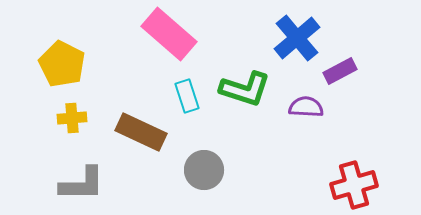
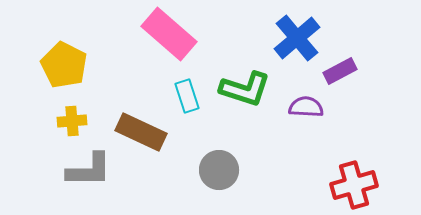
yellow pentagon: moved 2 px right, 1 px down
yellow cross: moved 3 px down
gray circle: moved 15 px right
gray L-shape: moved 7 px right, 14 px up
